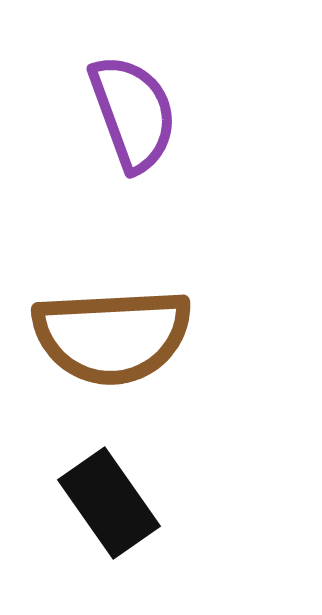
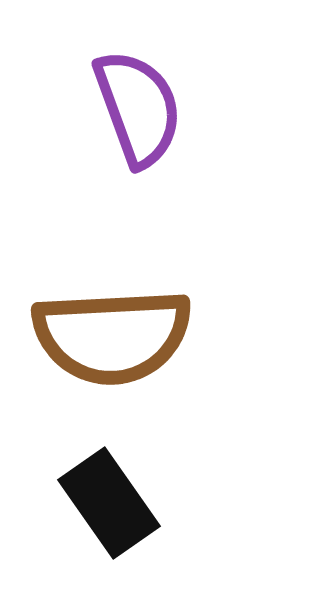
purple semicircle: moved 5 px right, 5 px up
